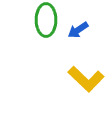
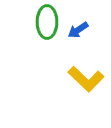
green ellipse: moved 1 px right, 2 px down
